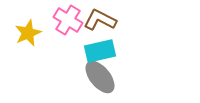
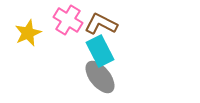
brown L-shape: moved 1 px right, 4 px down
cyan rectangle: rotated 76 degrees clockwise
